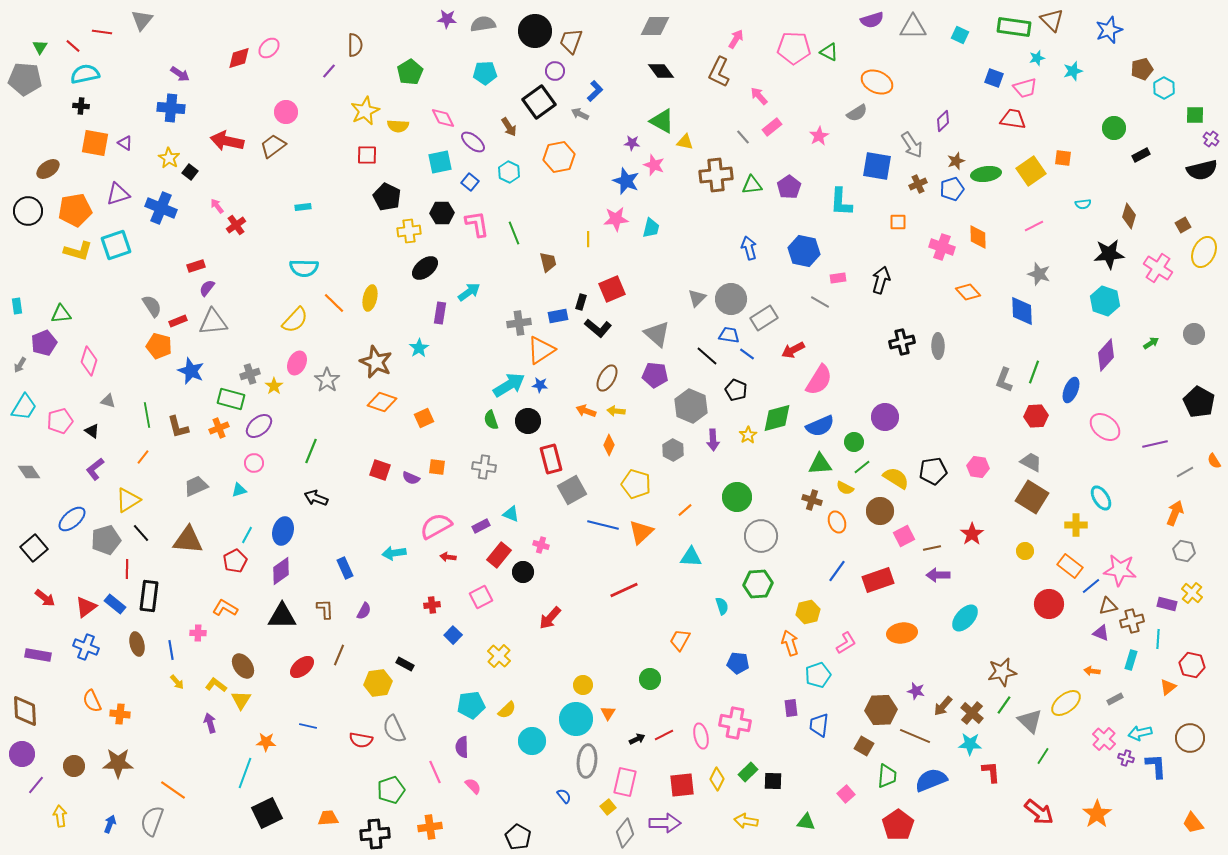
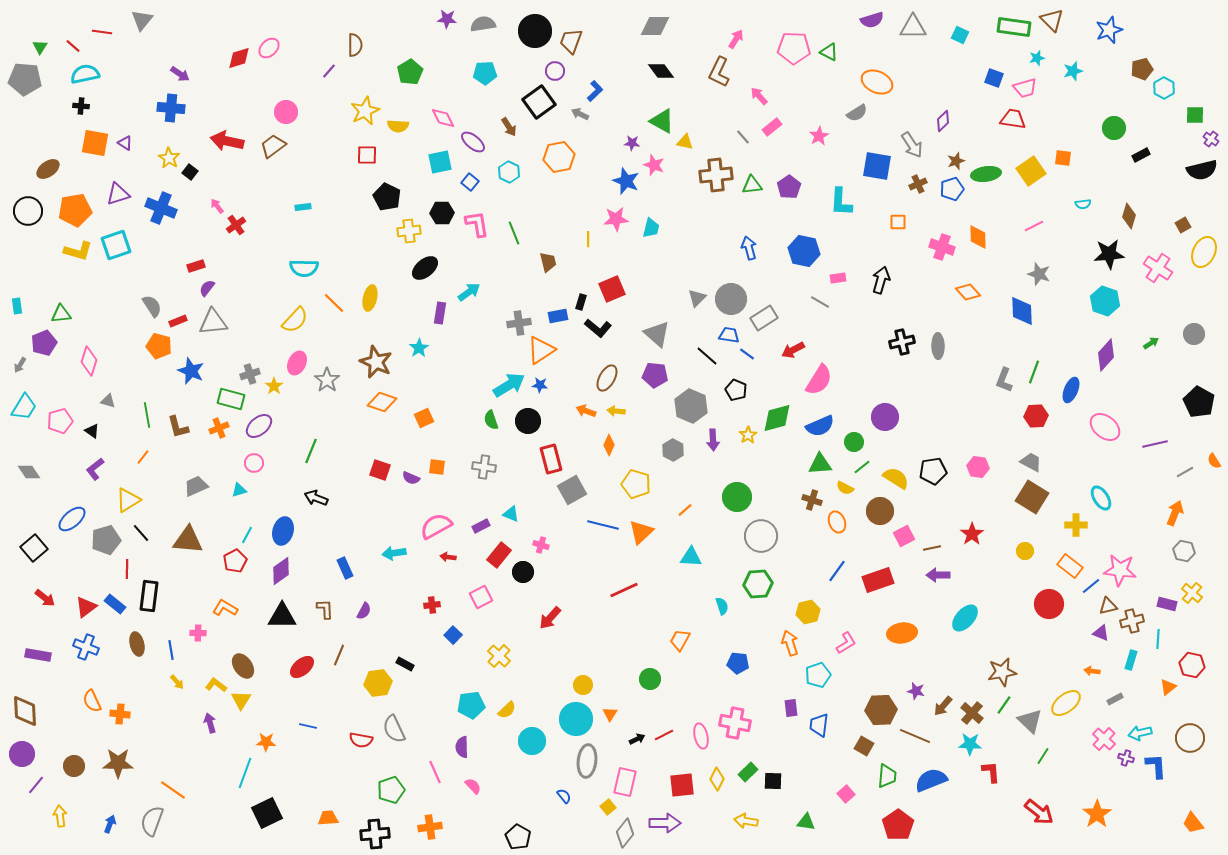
orange triangle at (608, 713): moved 2 px right, 1 px down
